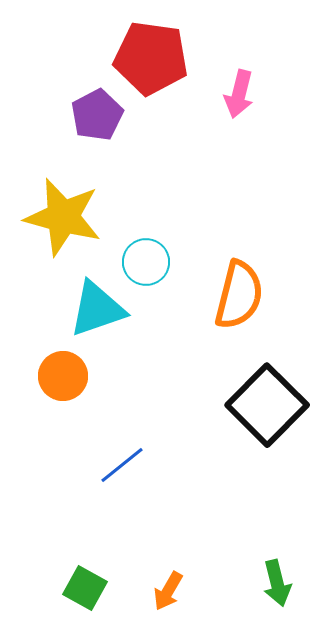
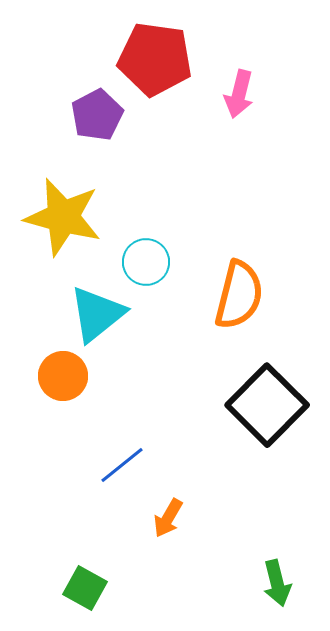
red pentagon: moved 4 px right, 1 px down
cyan triangle: moved 5 px down; rotated 20 degrees counterclockwise
orange arrow: moved 73 px up
